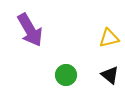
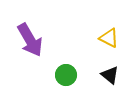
purple arrow: moved 10 px down
yellow triangle: rotated 40 degrees clockwise
